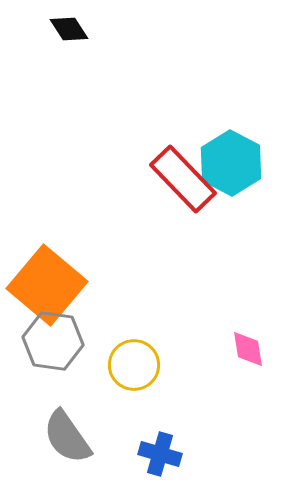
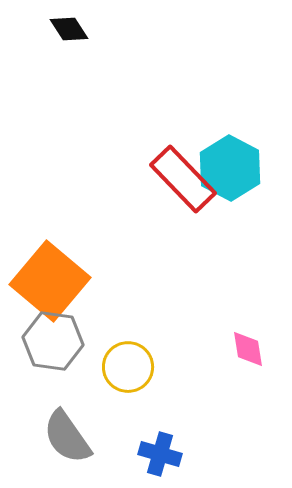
cyan hexagon: moved 1 px left, 5 px down
orange square: moved 3 px right, 4 px up
yellow circle: moved 6 px left, 2 px down
